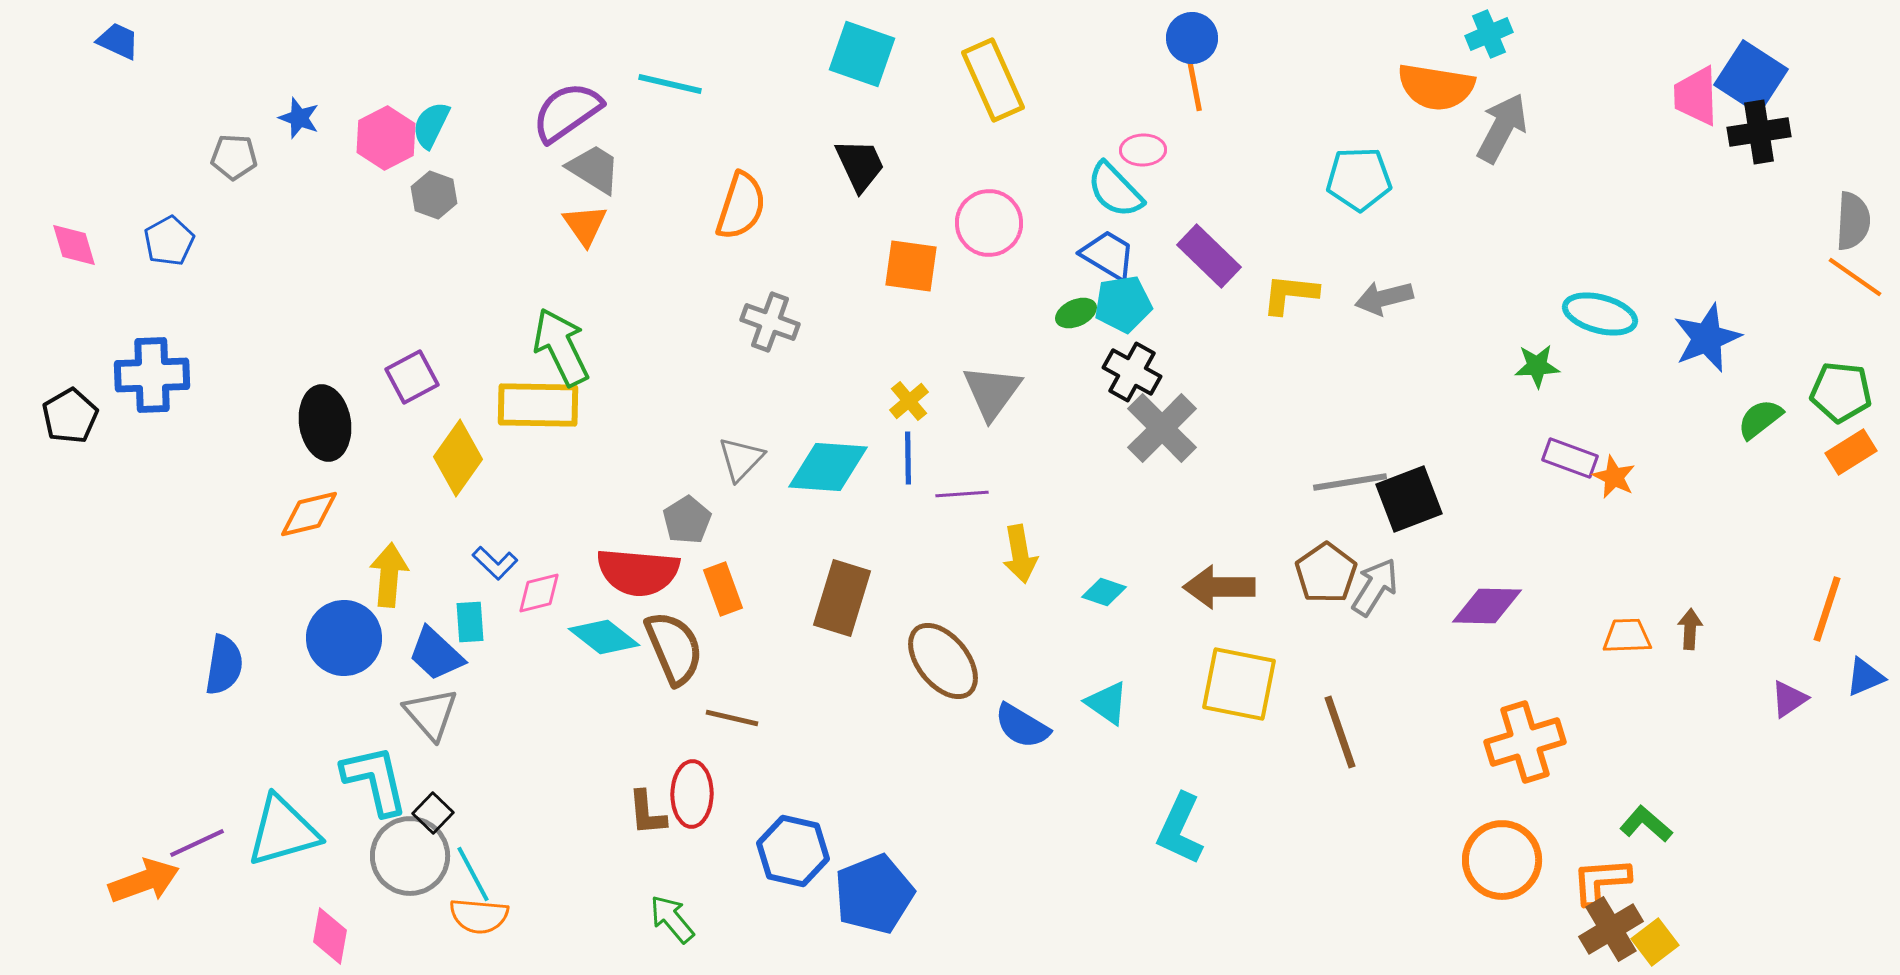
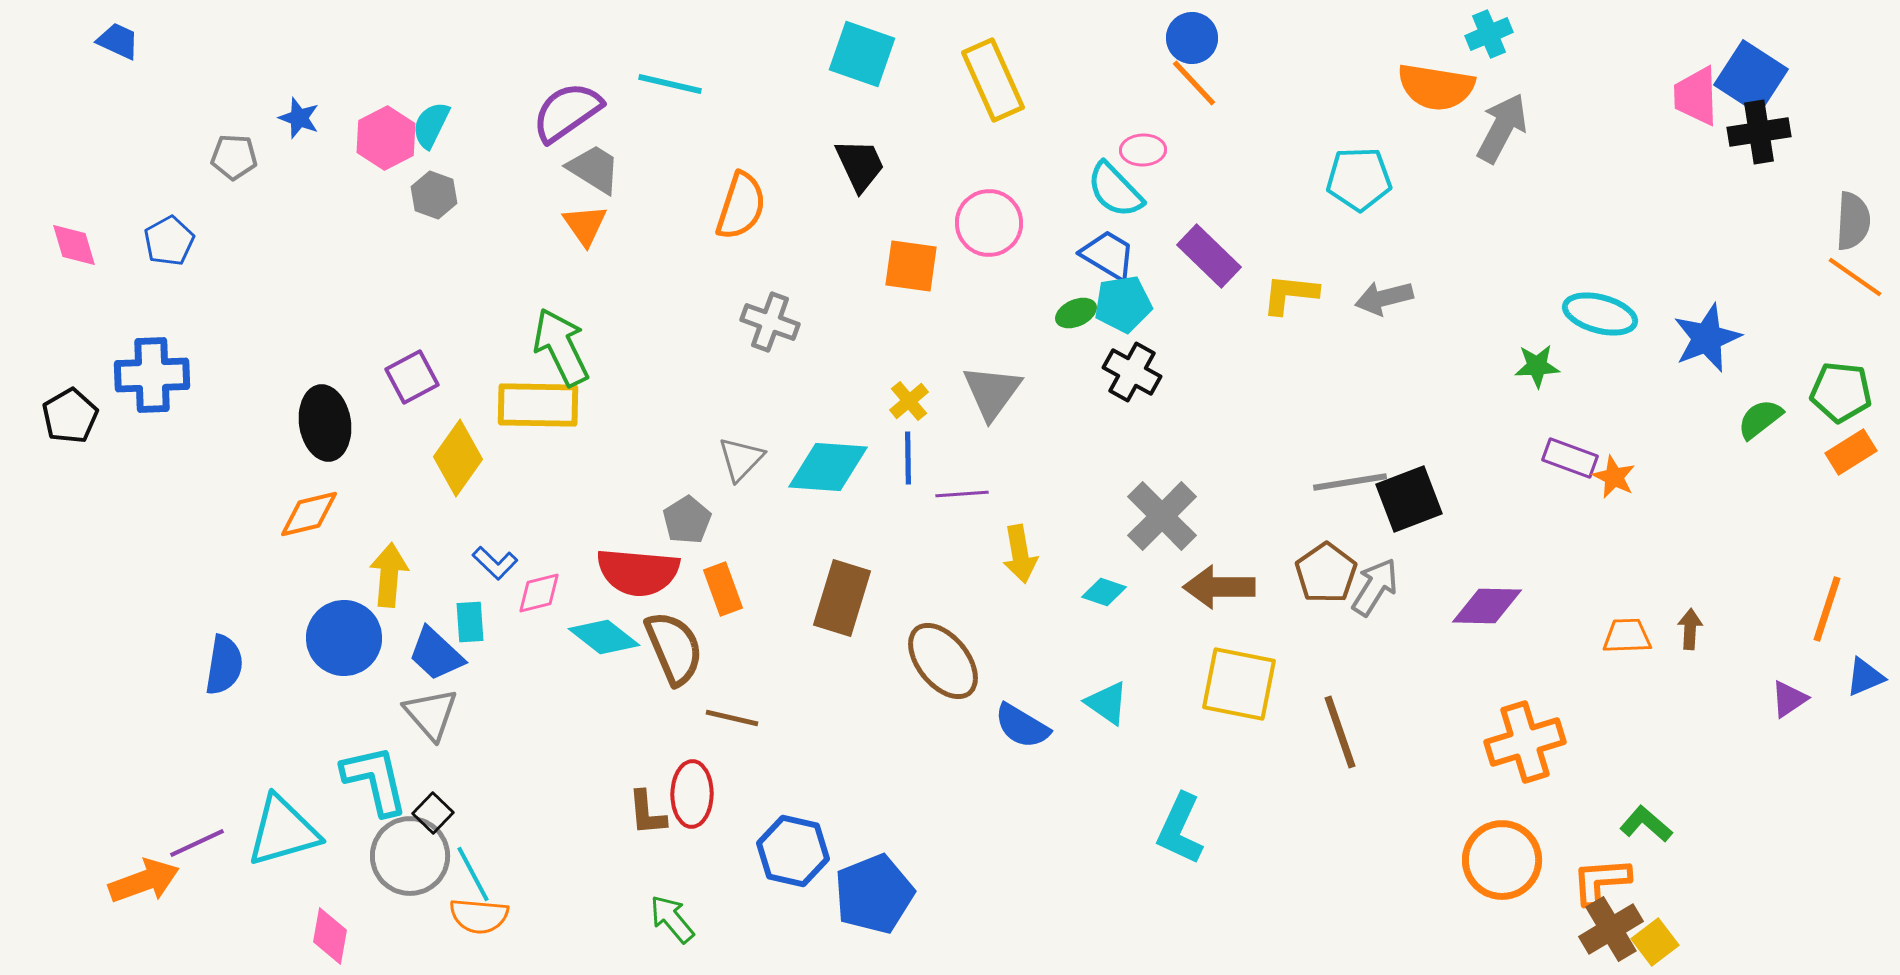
orange line at (1194, 83): rotated 32 degrees counterclockwise
gray cross at (1162, 428): moved 88 px down
